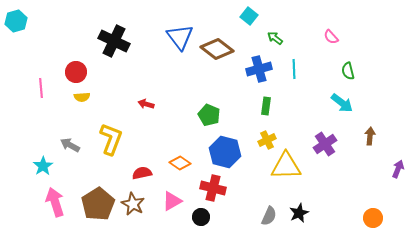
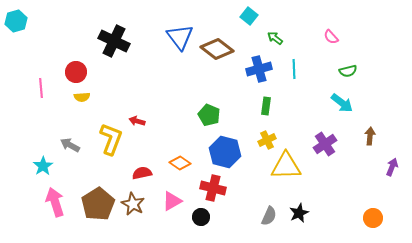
green semicircle: rotated 90 degrees counterclockwise
red arrow: moved 9 px left, 17 px down
purple arrow: moved 6 px left, 2 px up
